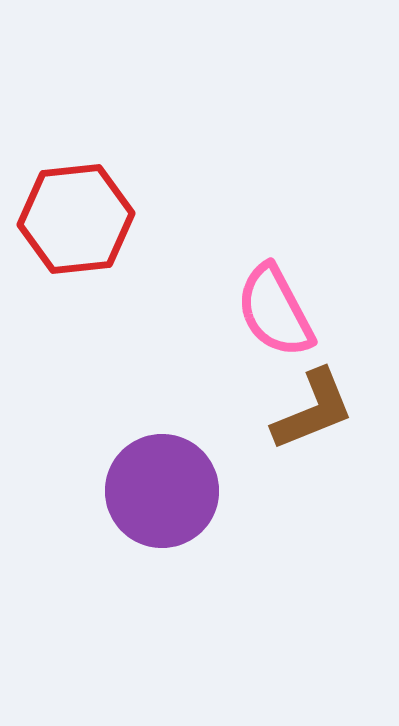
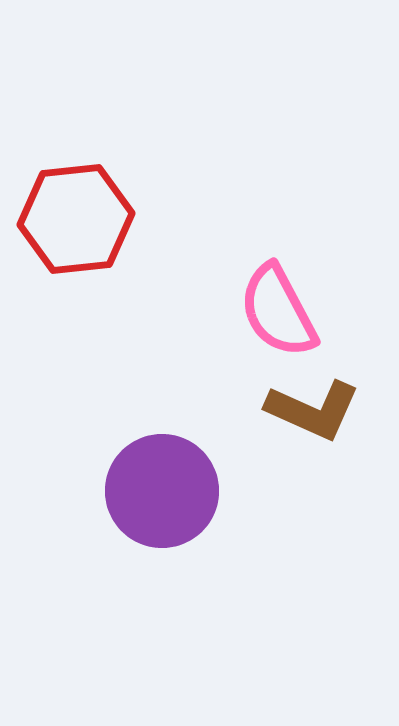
pink semicircle: moved 3 px right
brown L-shape: rotated 46 degrees clockwise
